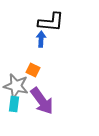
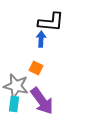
orange square: moved 3 px right, 2 px up
